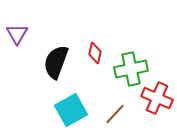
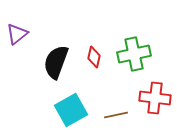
purple triangle: rotated 20 degrees clockwise
red diamond: moved 1 px left, 4 px down
green cross: moved 3 px right, 15 px up
red cross: moved 2 px left; rotated 16 degrees counterclockwise
brown line: moved 1 px right, 1 px down; rotated 35 degrees clockwise
